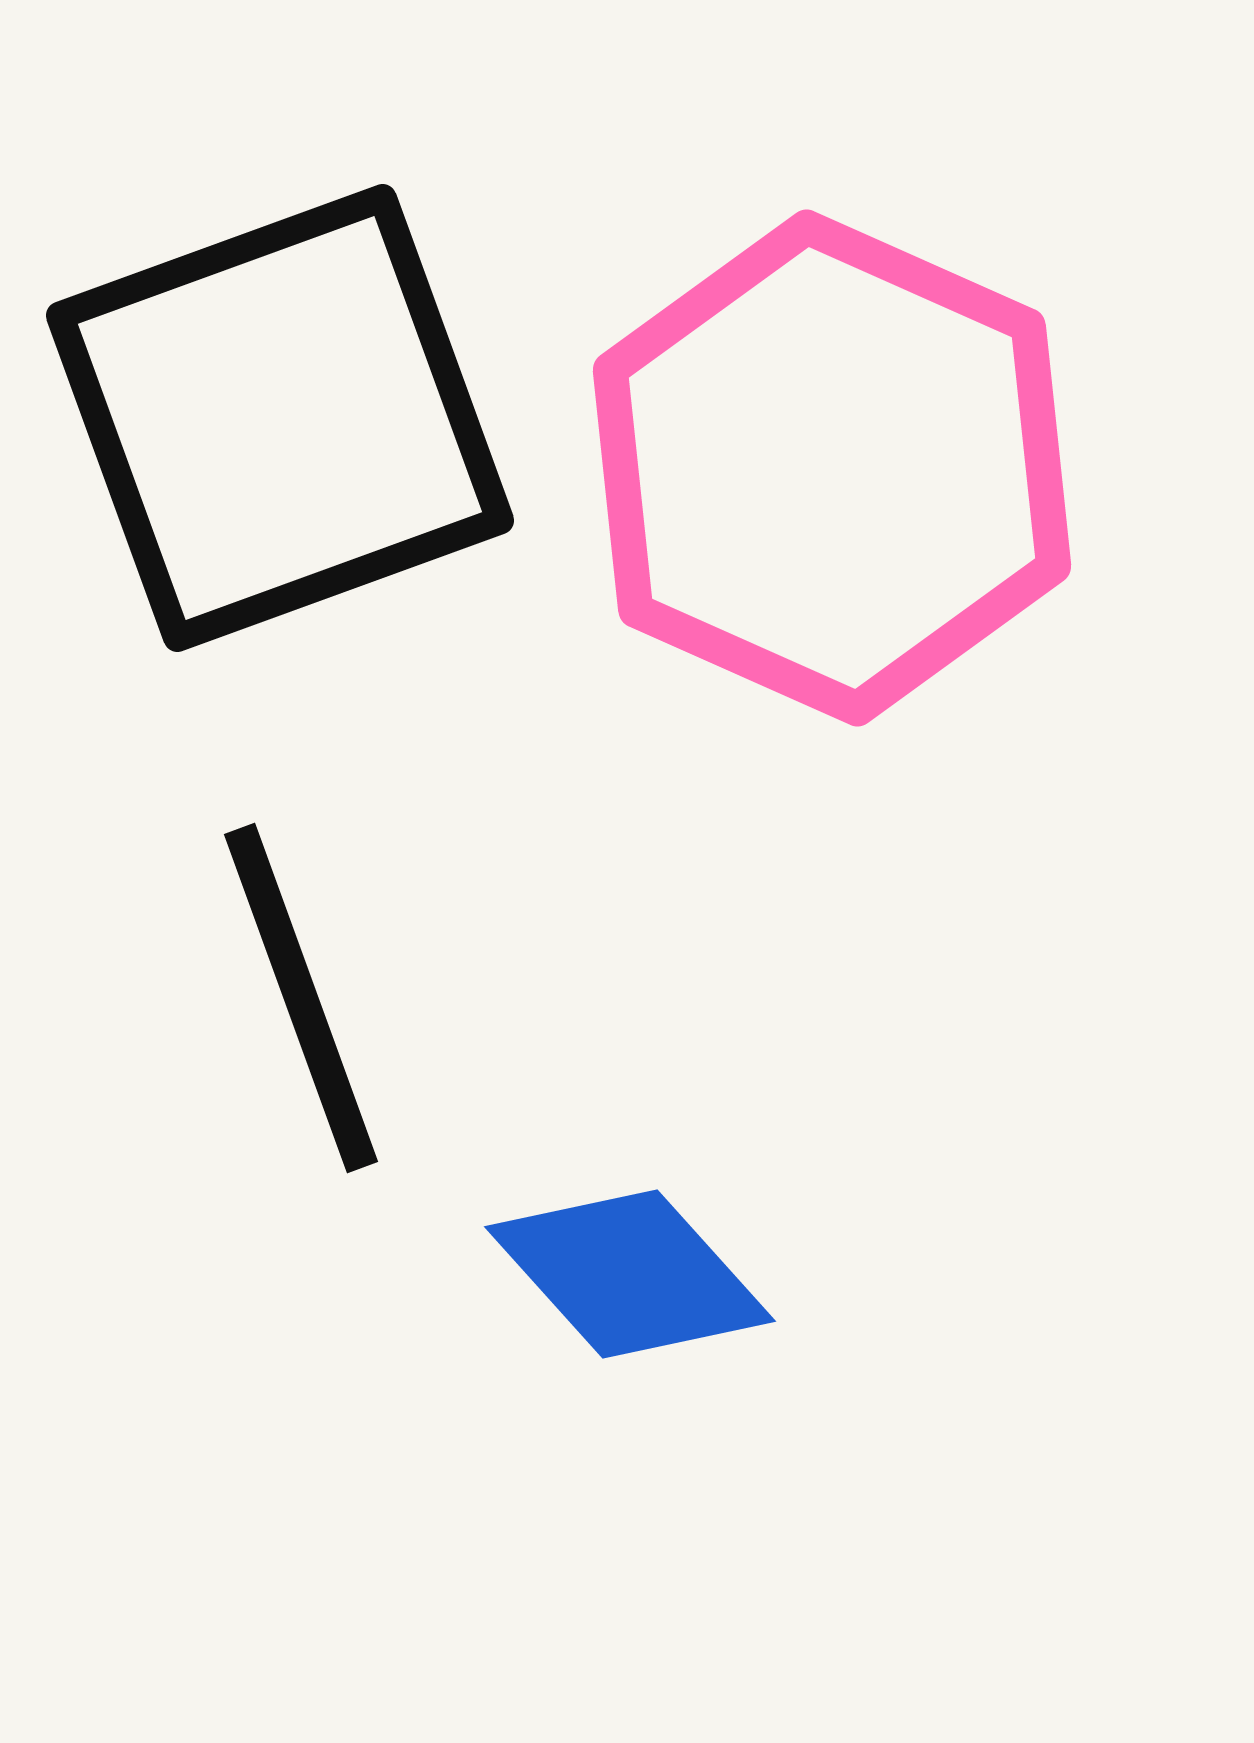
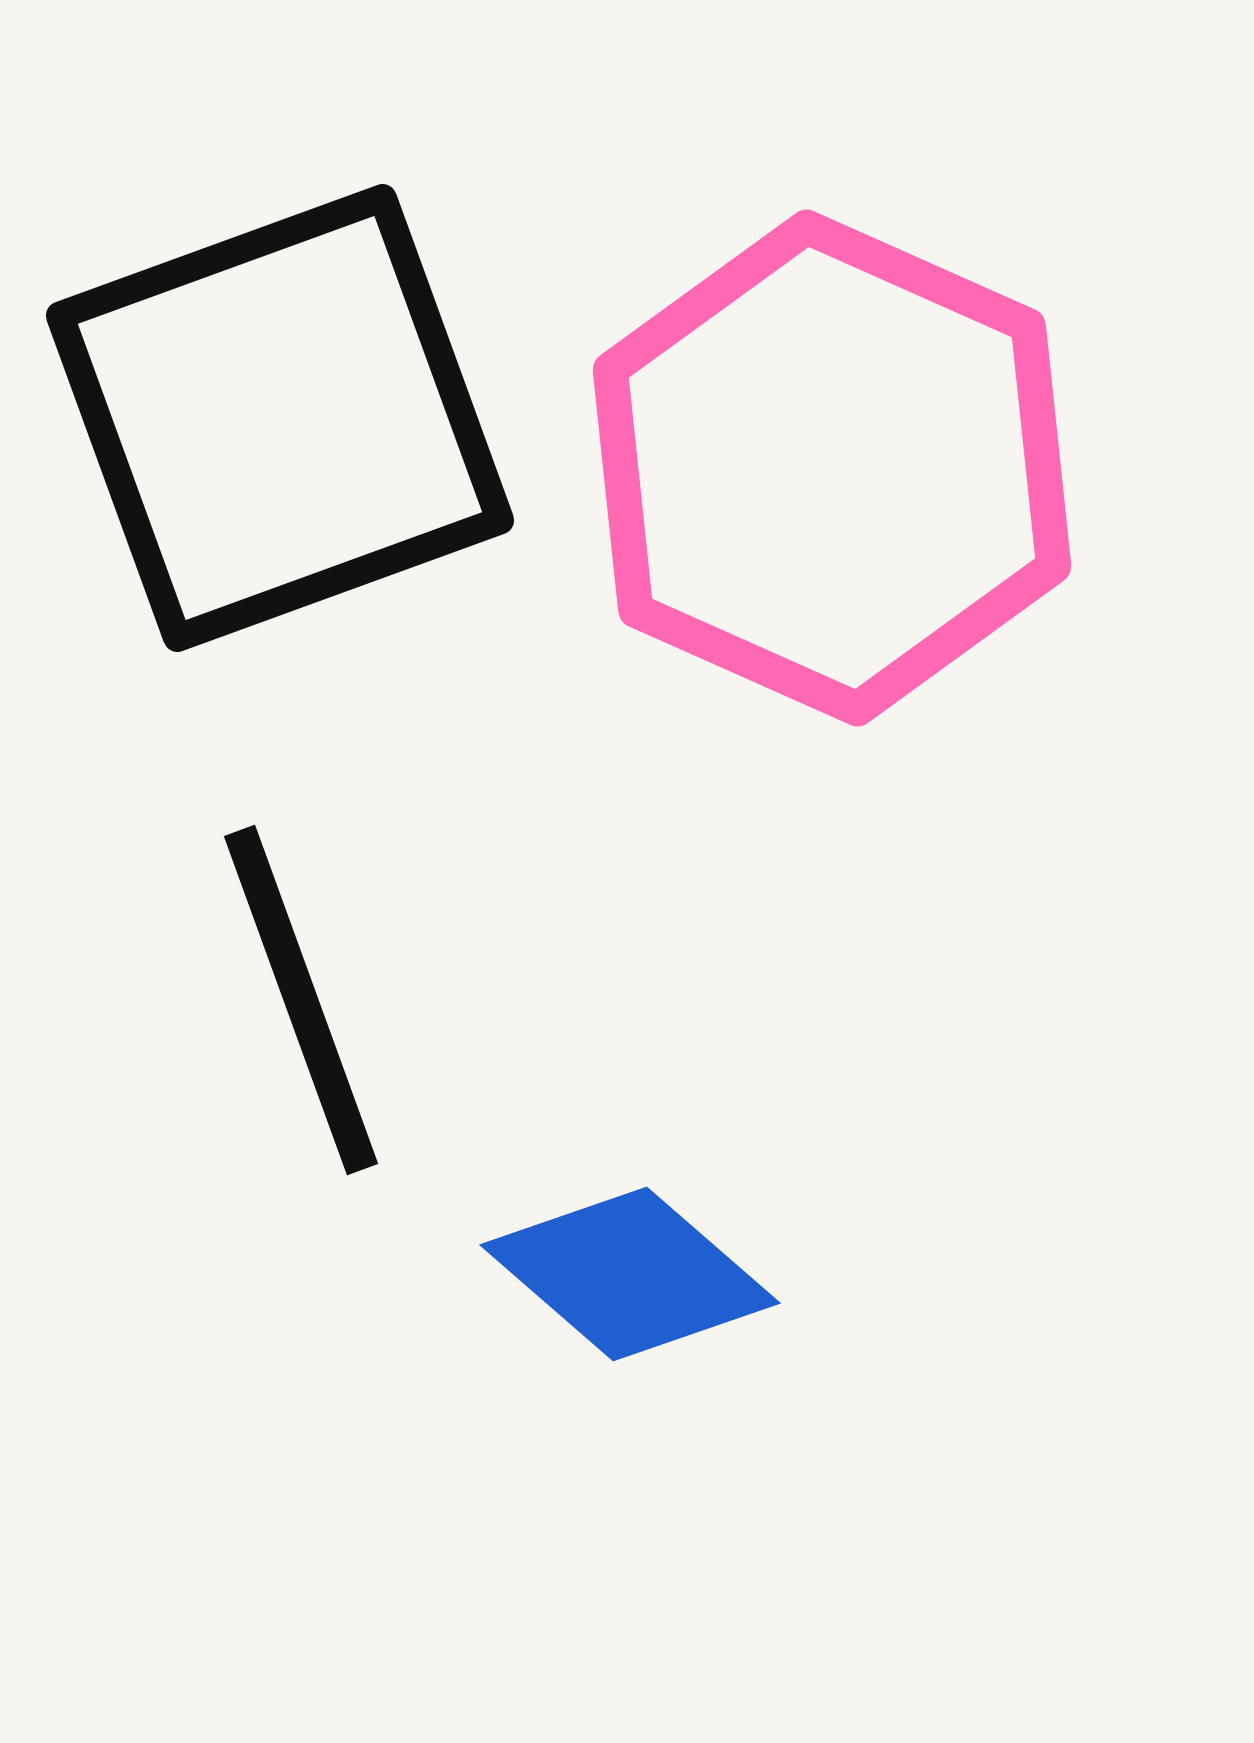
black line: moved 2 px down
blue diamond: rotated 7 degrees counterclockwise
